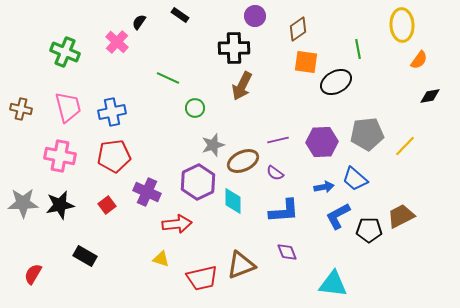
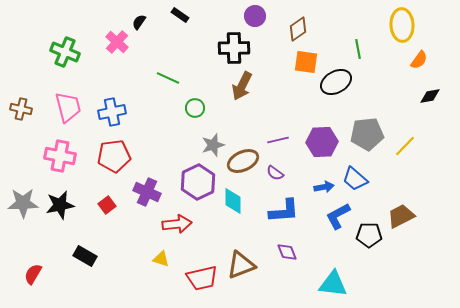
black pentagon at (369, 230): moved 5 px down
